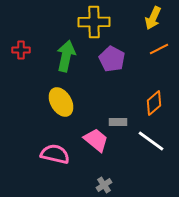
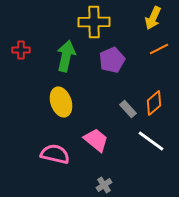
purple pentagon: moved 1 px down; rotated 20 degrees clockwise
yellow ellipse: rotated 12 degrees clockwise
gray rectangle: moved 10 px right, 13 px up; rotated 48 degrees clockwise
